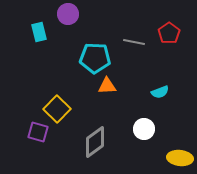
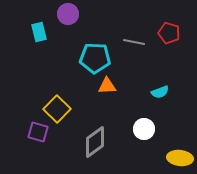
red pentagon: rotated 20 degrees counterclockwise
